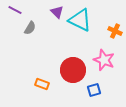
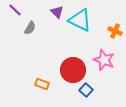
purple line: rotated 16 degrees clockwise
blue square: moved 8 px left; rotated 32 degrees counterclockwise
